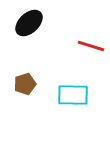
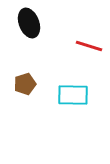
black ellipse: rotated 68 degrees counterclockwise
red line: moved 2 px left
